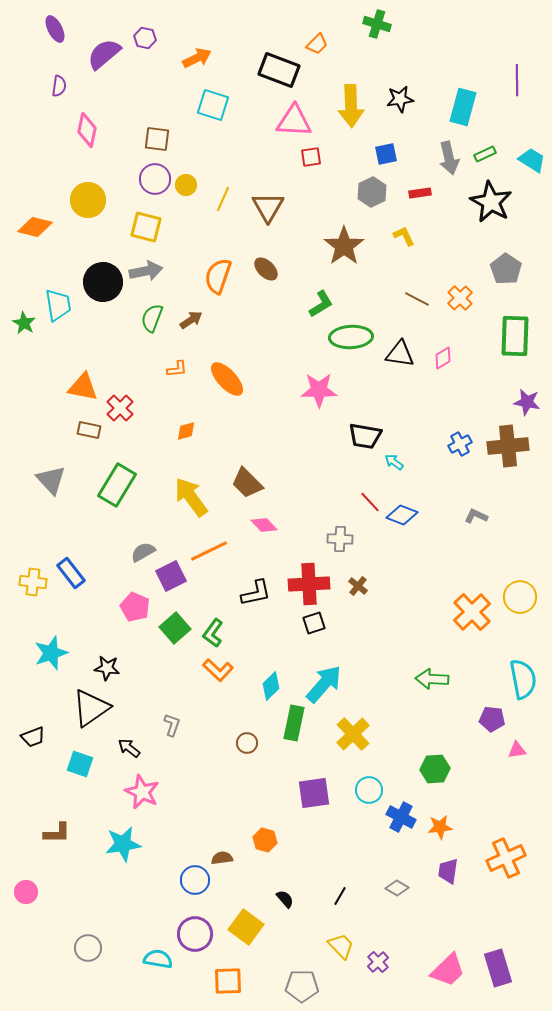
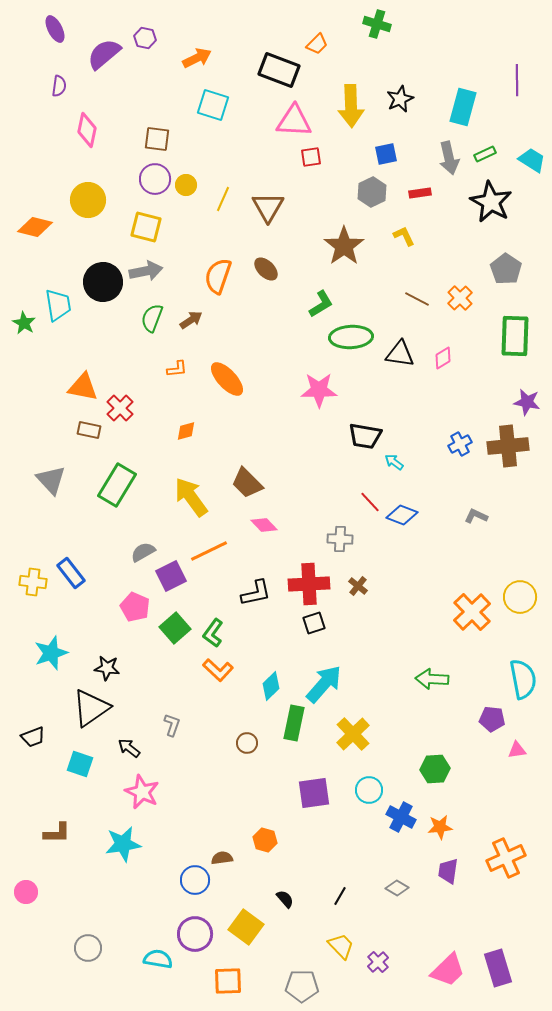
black star at (400, 99): rotated 16 degrees counterclockwise
